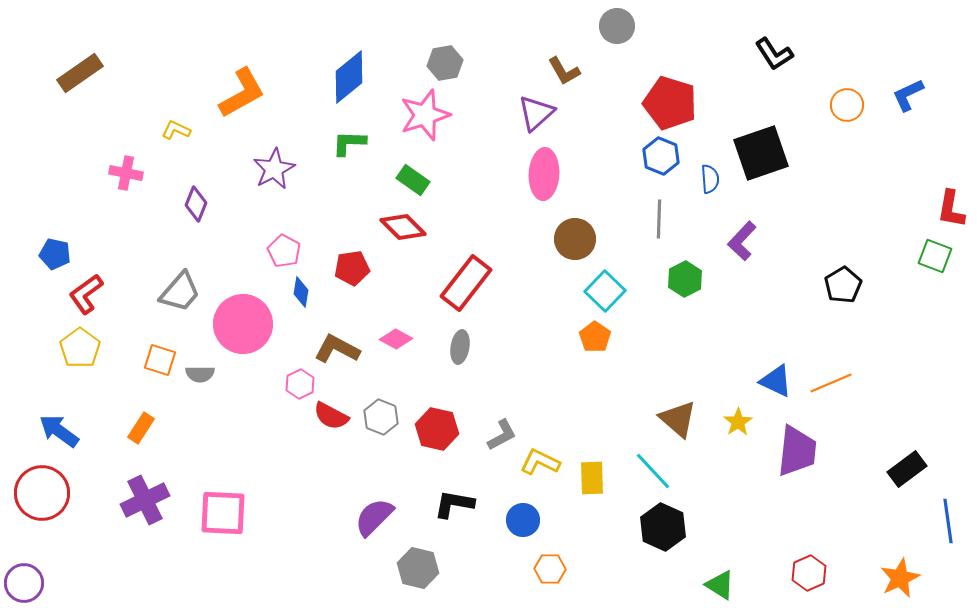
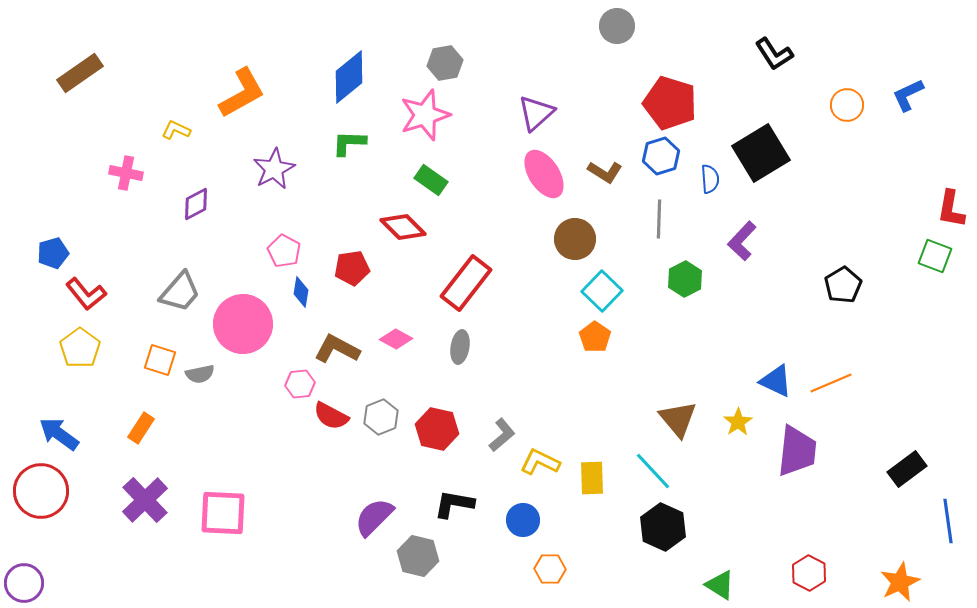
brown L-shape at (564, 71): moved 41 px right, 101 px down; rotated 28 degrees counterclockwise
black square at (761, 153): rotated 12 degrees counterclockwise
blue hexagon at (661, 156): rotated 21 degrees clockwise
pink ellipse at (544, 174): rotated 36 degrees counterclockwise
green rectangle at (413, 180): moved 18 px right
purple diamond at (196, 204): rotated 40 degrees clockwise
blue pentagon at (55, 254): moved 2 px left, 1 px up; rotated 28 degrees counterclockwise
cyan square at (605, 291): moved 3 px left
red L-shape at (86, 294): rotated 93 degrees counterclockwise
gray semicircle at (200, 374): rotated 12 degrees counterclockwise
pink hexagon at (300, 384): rotated 20 degrees clockwise
gray hexagon at (381, 417): rotated 16 degrees clockwise
brown triangle at (678, 419): rotated 9 degrees clockwise
blue arrow at (59, 431): moved 3 px down
gray L-shape at (502, 435): rotated 12 degrees counterclockwise
red circle at (42, 493): moved 1 px left, 2 px up
purple cross at (145, 500): rotated 18 degrees counterclockwise
gray hexagon at (418, 568): moved 12 px up
red hexagon at (809, 573): rotated 8 degrees counterclockwise
orange star at (900, 578): moved 4 px down
